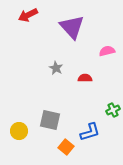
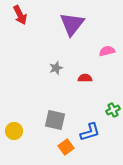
red arrow: moved 8 px left; rotated 90 degrees counterclockwise
purple triangle: moved 3 px up; rotated 20 degrees clockwise
gray star: rotated 24 degrees clockwise
gray square: moved 5 px right
yellow circle: moved 5 px left
orange square: rotated 14 degrees clockwise
